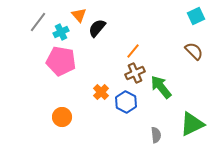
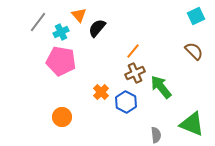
green triangle: rotated 48 degrees clockwise
